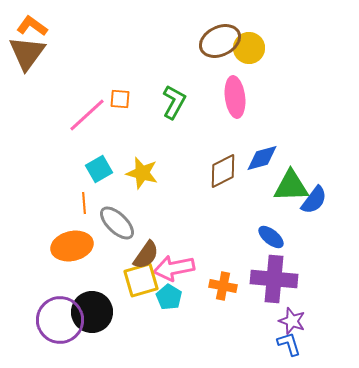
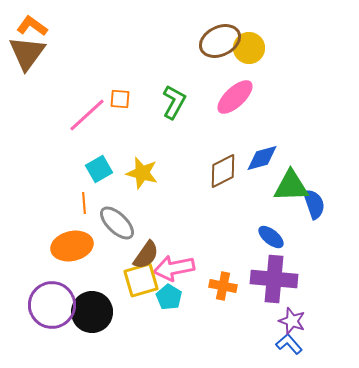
pink ellipse: rotated 54 degrees clockwise
blue semicircle: moved 4 px down; rotated 56 degrees counterclockwise
purple circle: moved 8 px left, 15 px up
blue L-shape: rotated 24 degrees counterclockwise
